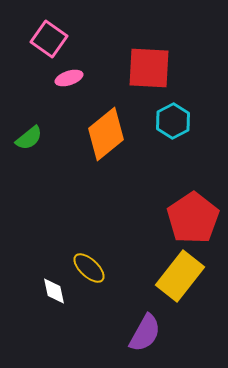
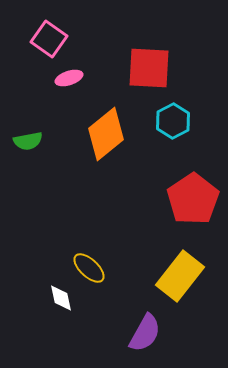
green semicircle: moved 1 px left, 3 px down; rotated 28 degrees clockwise
red pentagon: moved 19 px up
white diamond: moved 7 px right, 7 px down
